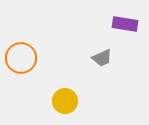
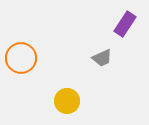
purple rectangle: rotated 65 degrees counterclockwise
yellow circle: moved 2 px right
